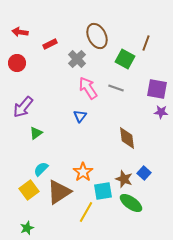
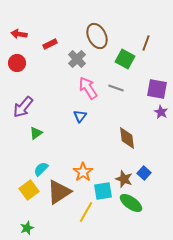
red arrow: moved 1 px left, 2 px down
purple star: rotated 24 degrees clockwise
